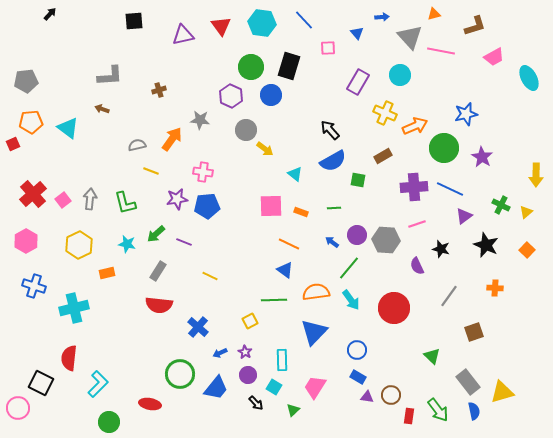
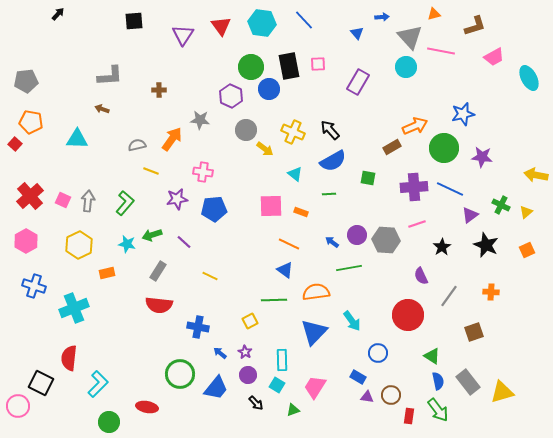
black arrow at (50, 14): moved 8 px right
purple triangle at (183, 35): rotated 45 degrees counterclockwise
pink square at (328, 48): moved 10 px left, 16 px down
black rectangle at (289, 66): rotated 28 degrees counterclockwise
cyan circle at (400, 75): moved 6 px right, 8 px up
brown cross at (159, 90): rotated 16 degrees clockwise
blue circle at (271, 95): moved 2 px left, 6 px up
yellow cross at (385, 113): moved 92 px left, 19 px down
blue star at (466, 114): moved 3 px left
orange pentagon at (31, 122): rotated 15 degrees clockwise
cyan triangle at (68, 128): moved 9 px right, 11 px down; rotated 35 degrees counterclockwise
red square at (13, 144): moved 2 px right; rotated 24 degrees counterclockwise
brown rectangle at (383, 156): moved 9 px right, 9 px up
purple star at (482, 157): rotated 25 degrees counterclockwise
yellow arrow at (536, 175): rotated 100 degrees clockwise
green square at (358, 180): moved 10 px right, 2 px up
red cross at (33, 194): moved 3 px left, 2 px down
gray arrow at (90, 199): moved 2 px left, 2 px down
pink square at (63, 200): rotated 28 degrees counterclockwise
green L-shape at (125, 203): rotated 125 degrees counterclockwise
blue pentagon at (207, 206): moved 7 px right, 3 px down
green line at (334, 208): moved 5 px left, 14 px up
purple triangle at (464, 216): moved 6 px right, 1 px up
green arrow at (156, 234): moved 4 px left, 1 px down; rotated 24 degrees clockwise
purple line at (184, 242): rotated 21 degrees clockwise
black star at (441, 249): moved 1 px right, 2 px up; rotated 24 degrees clockwise
orange square at (527, 250): rotated 21 degrees clockwise
purple semicircle at (417, 266): moved 4 px right, 10 px down
green line at (349, 268): rotated 40 degrees clockwise
orange cross at (495, 288): moved 4 px left, 4 px down
cyan arrow at (351, 300): moved 1 px right, 21 px down
cyan cross at (74, 308): rotated 8 degrees counterclockwise
red circle at (394, 308): moved 14 px right, 7 px down
blue cross at (198, 327): rotated 30 degrees counterclockwise
blue circle at (357, 350): moved 21 px right, 3 px down
blue arrow at (220, 353): rotated 64 degrees clockwise
green triangle at (432, 356): rotated 12 degrees counterclockwise
cyan square at (274, 387): moved 3 px right, 2 px up
red ellipse at (150, 404): moved 3 px left, 3 px down
pink circle at (18, 408): moved 2 px up
green triangle at (293, 410): rotated 24 degrees clockwise
blue semicircle at (474, 411): moved 36 px left, 30 px up
